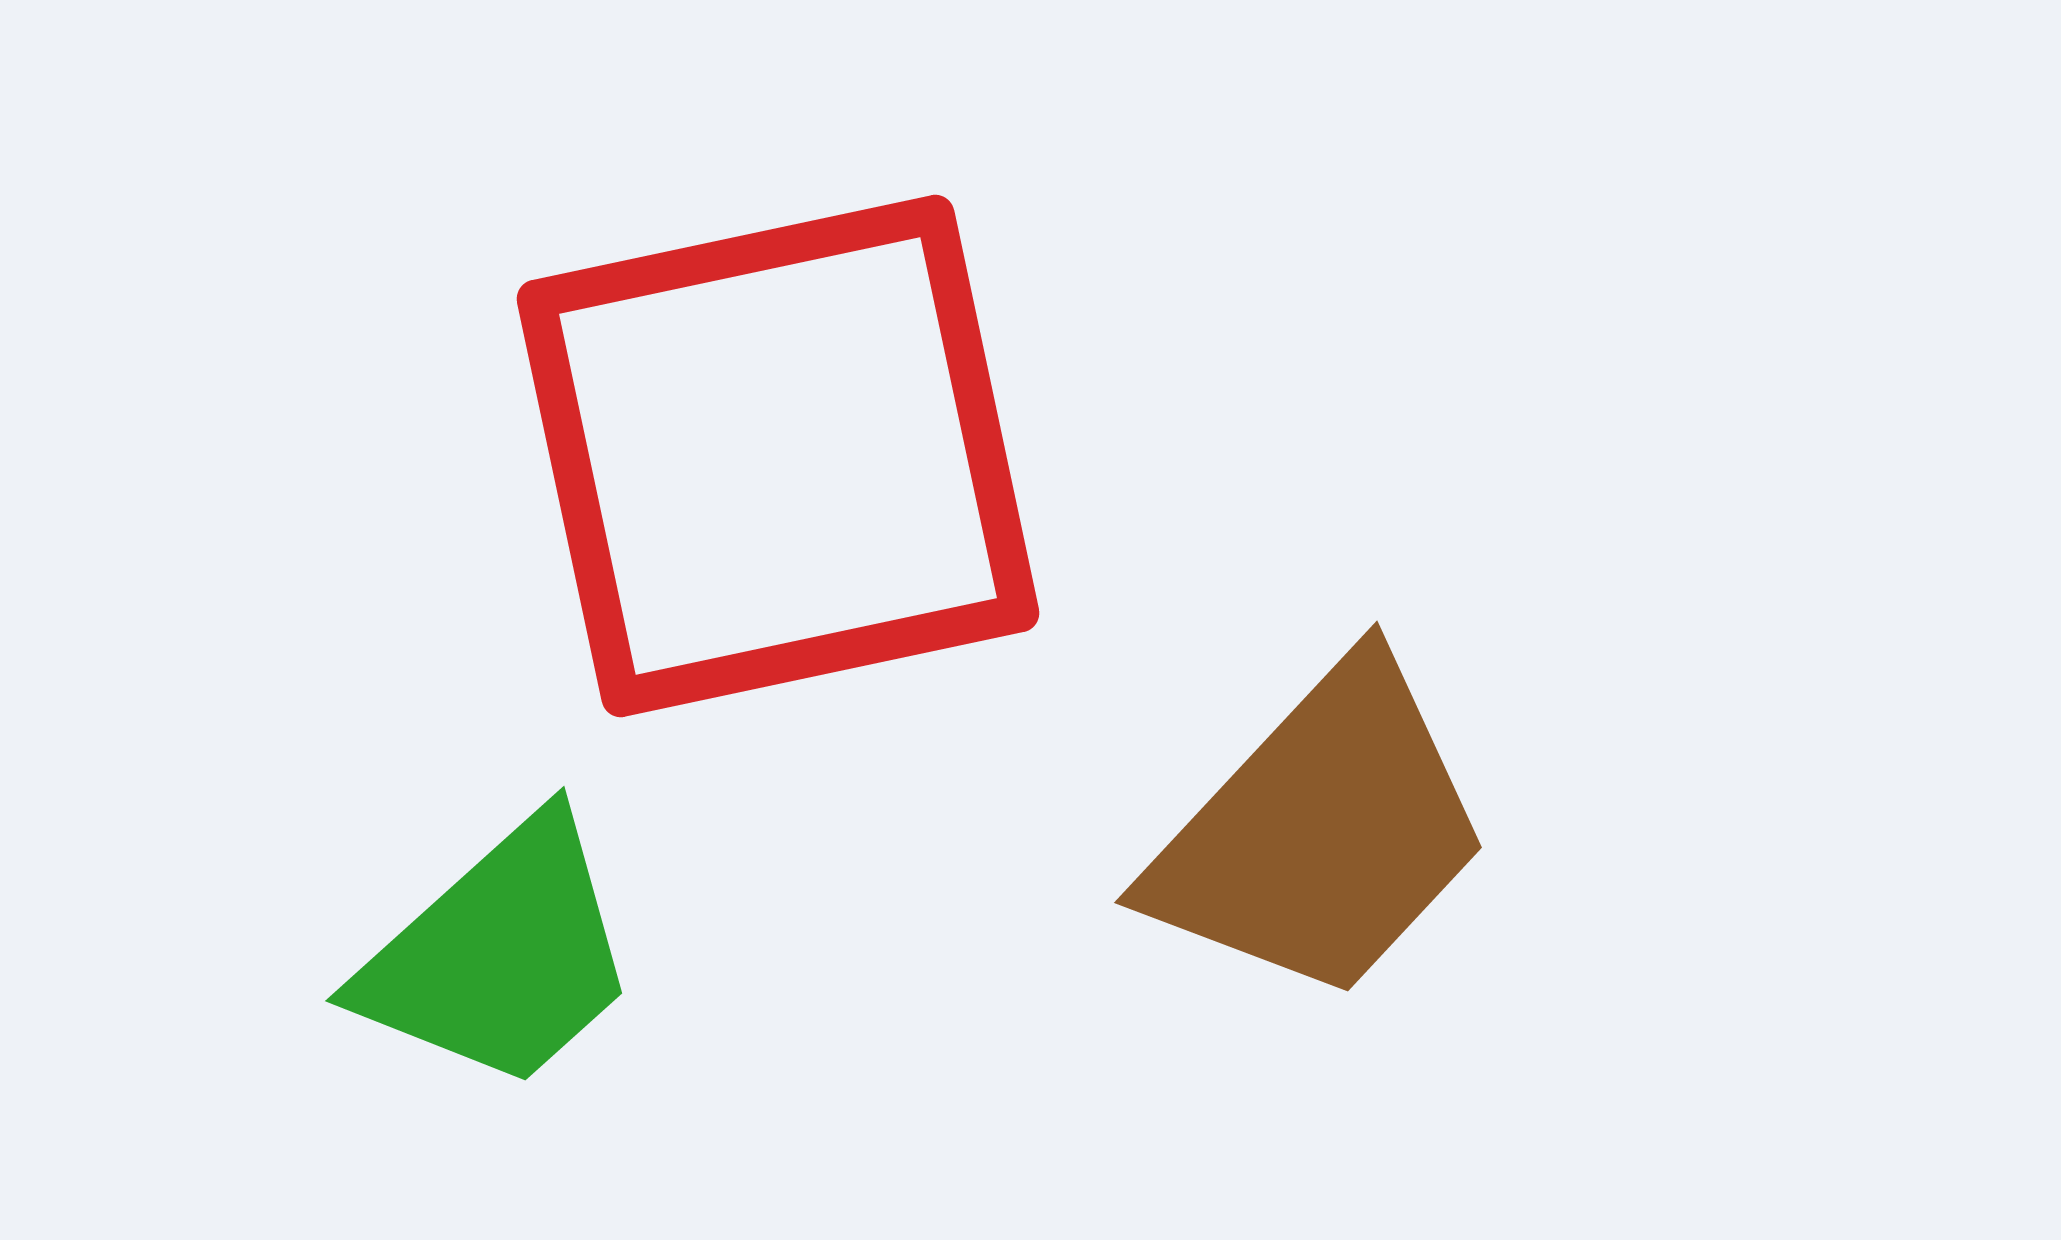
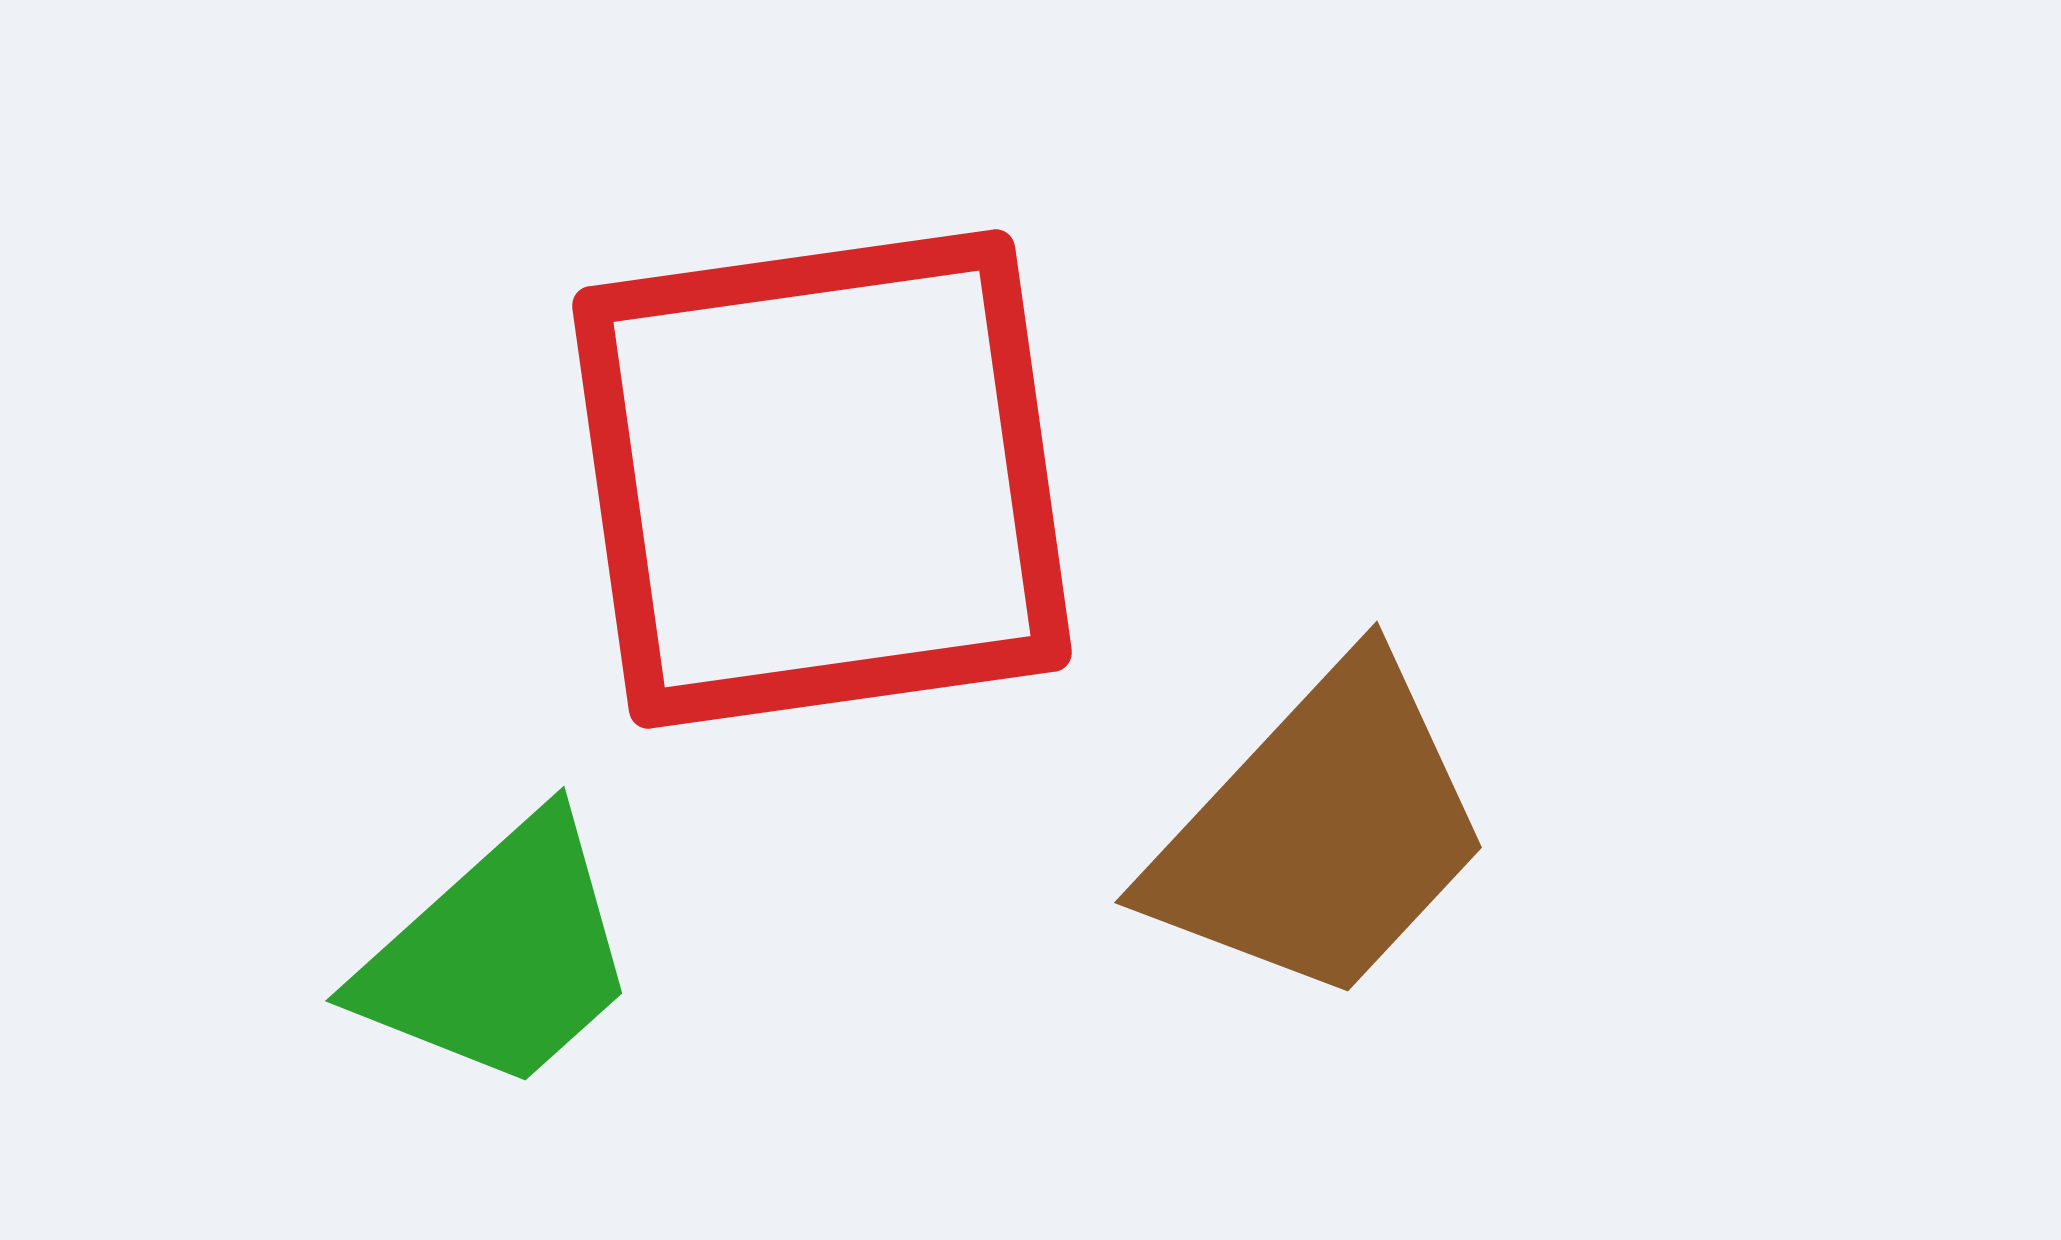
red square: moved 44 px right, 23 px down; rotated 4 degrees clockwise
